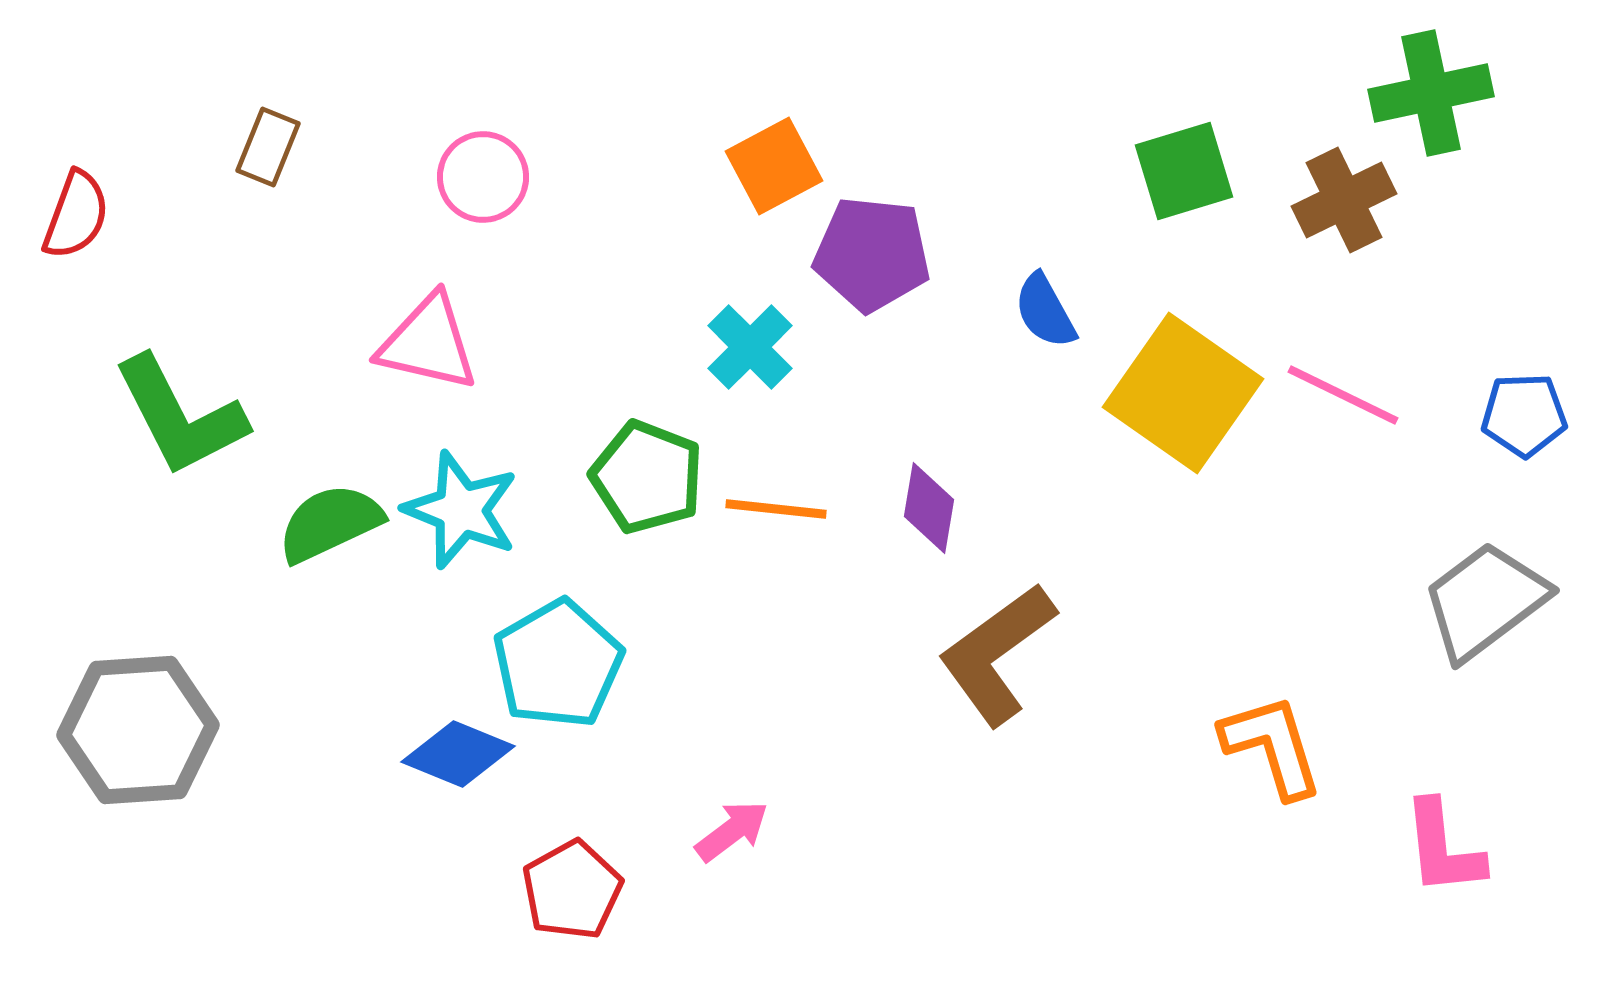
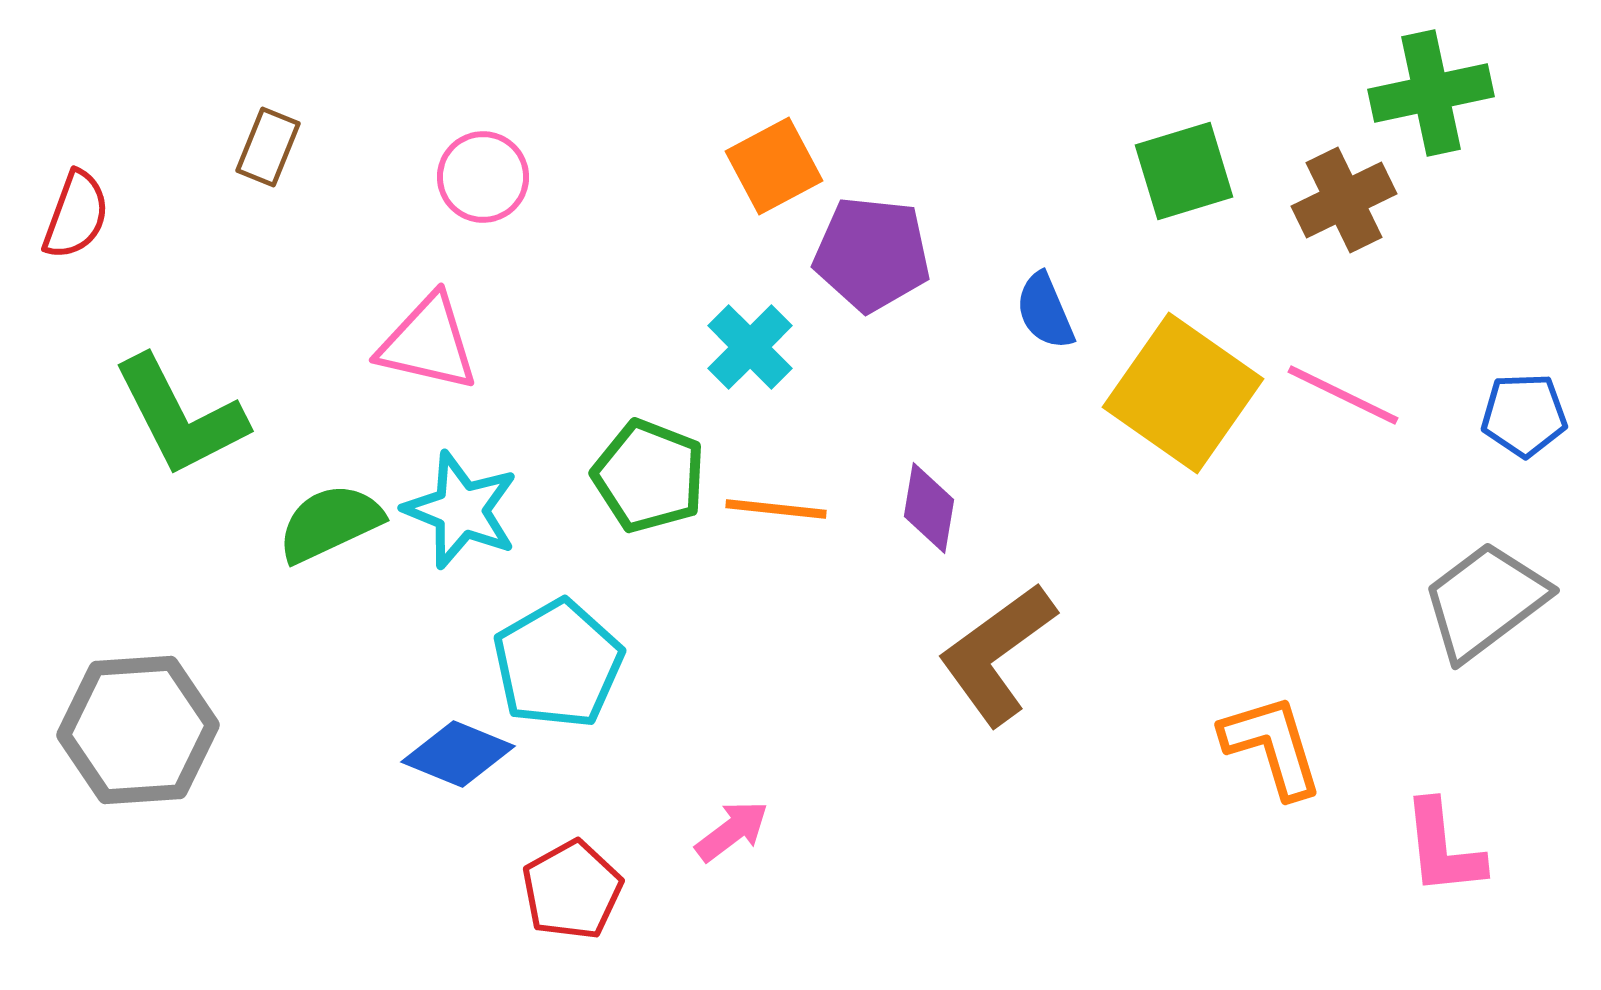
blue semicircle: rotated 6 degrees clockwise
green pentagon: moved 2 px right, 1 px up
